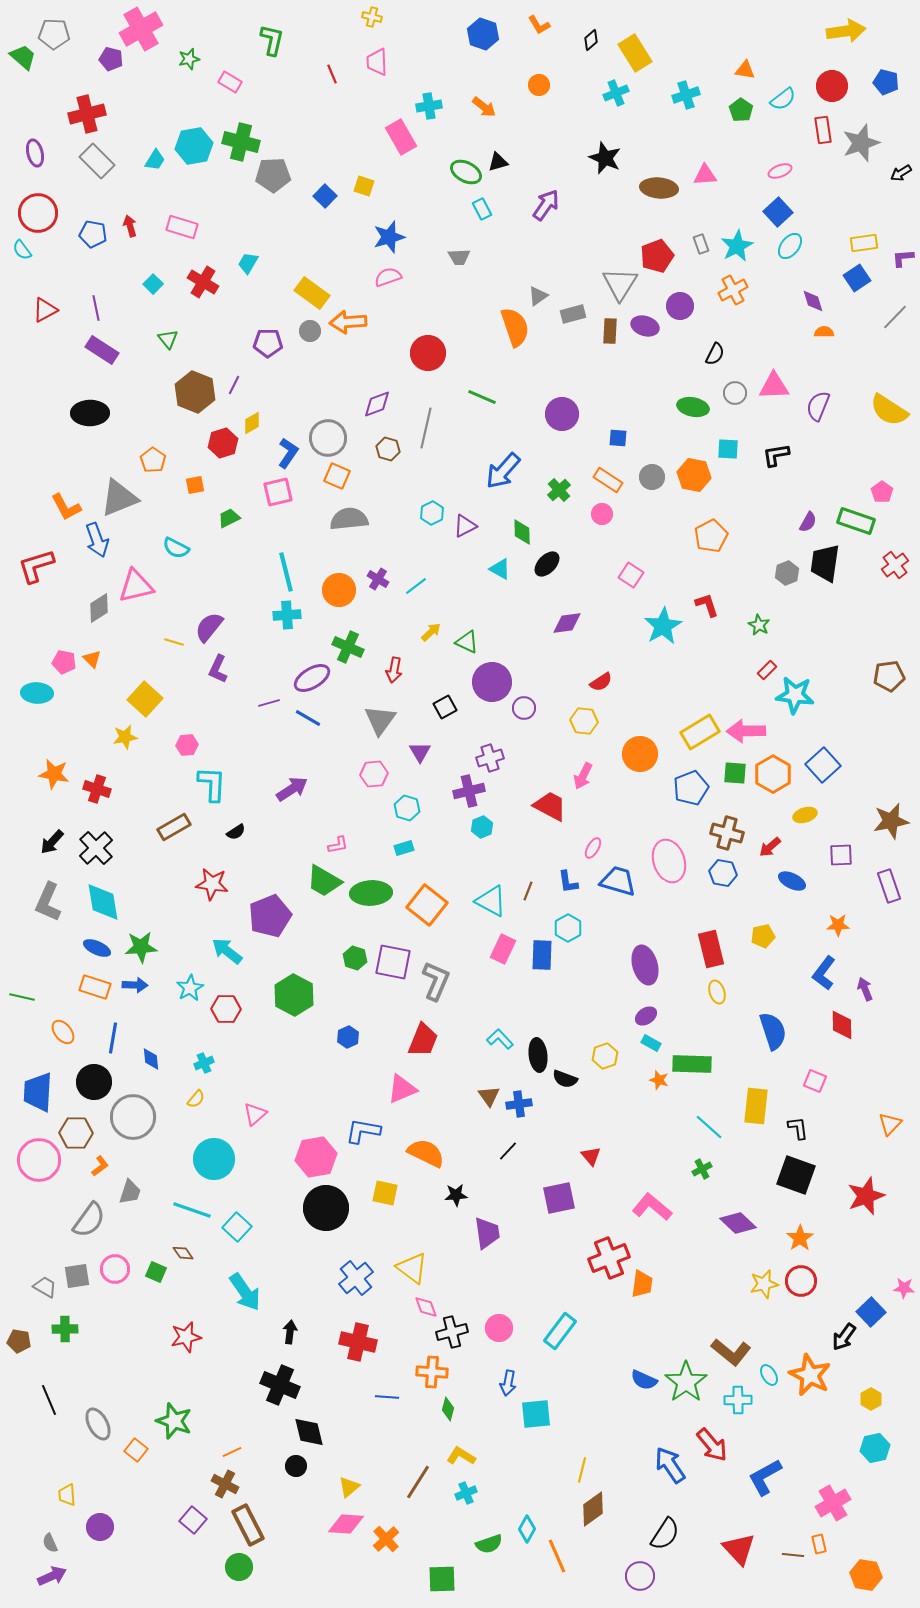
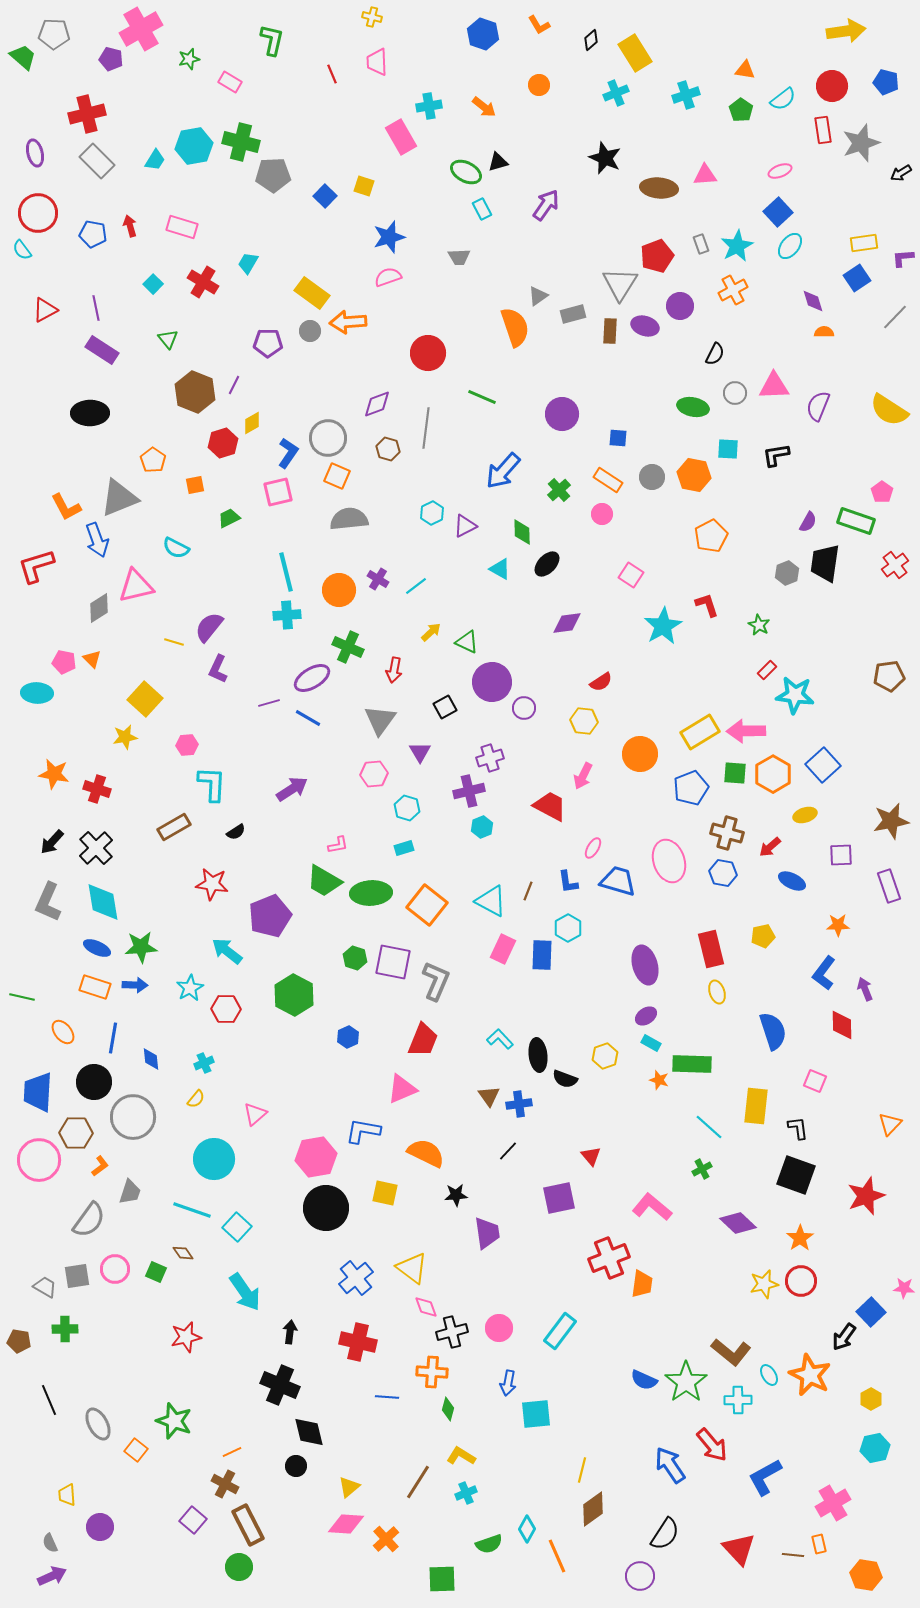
gray line at (426, 428): rotated 6 degrees counterclockwise
